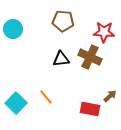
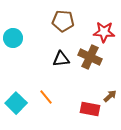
cyan circle: moved 9 px down
